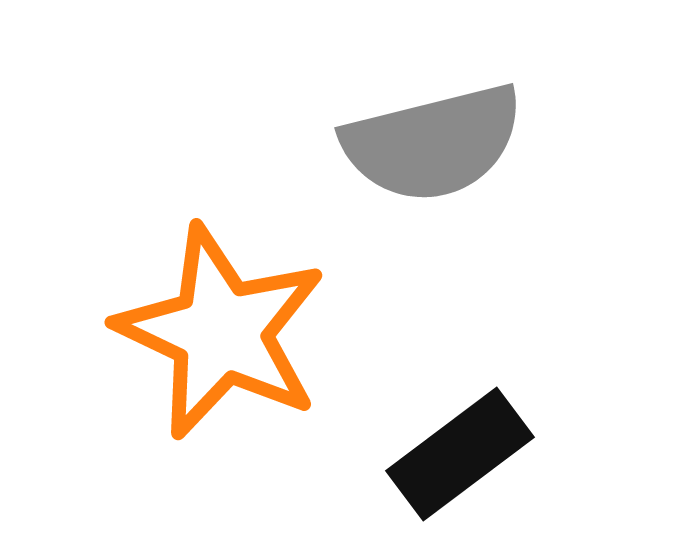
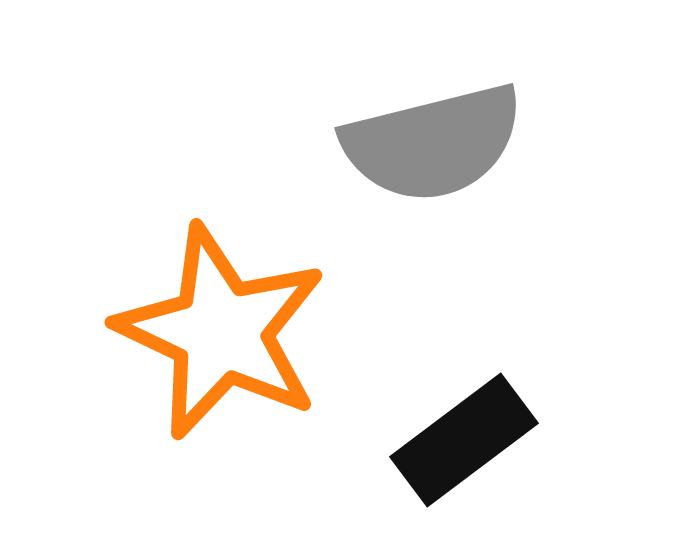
black rectangle: moved 4 px right, 14 px up
